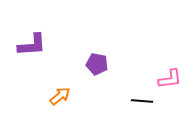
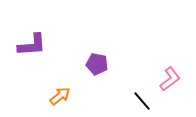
pink L-shape: rotated 30 degrees counterclockwise
black line: rotated 45 degrees clockwise
